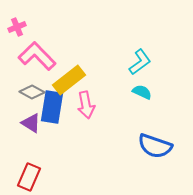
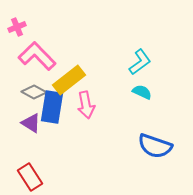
gray diamond: moved 2 px right
red rectangle: moved 1 px right; rotated 56 degrees counterclockwise
